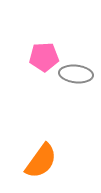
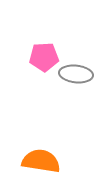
orange semicircle: rotated 117 degrees counterclockwise
